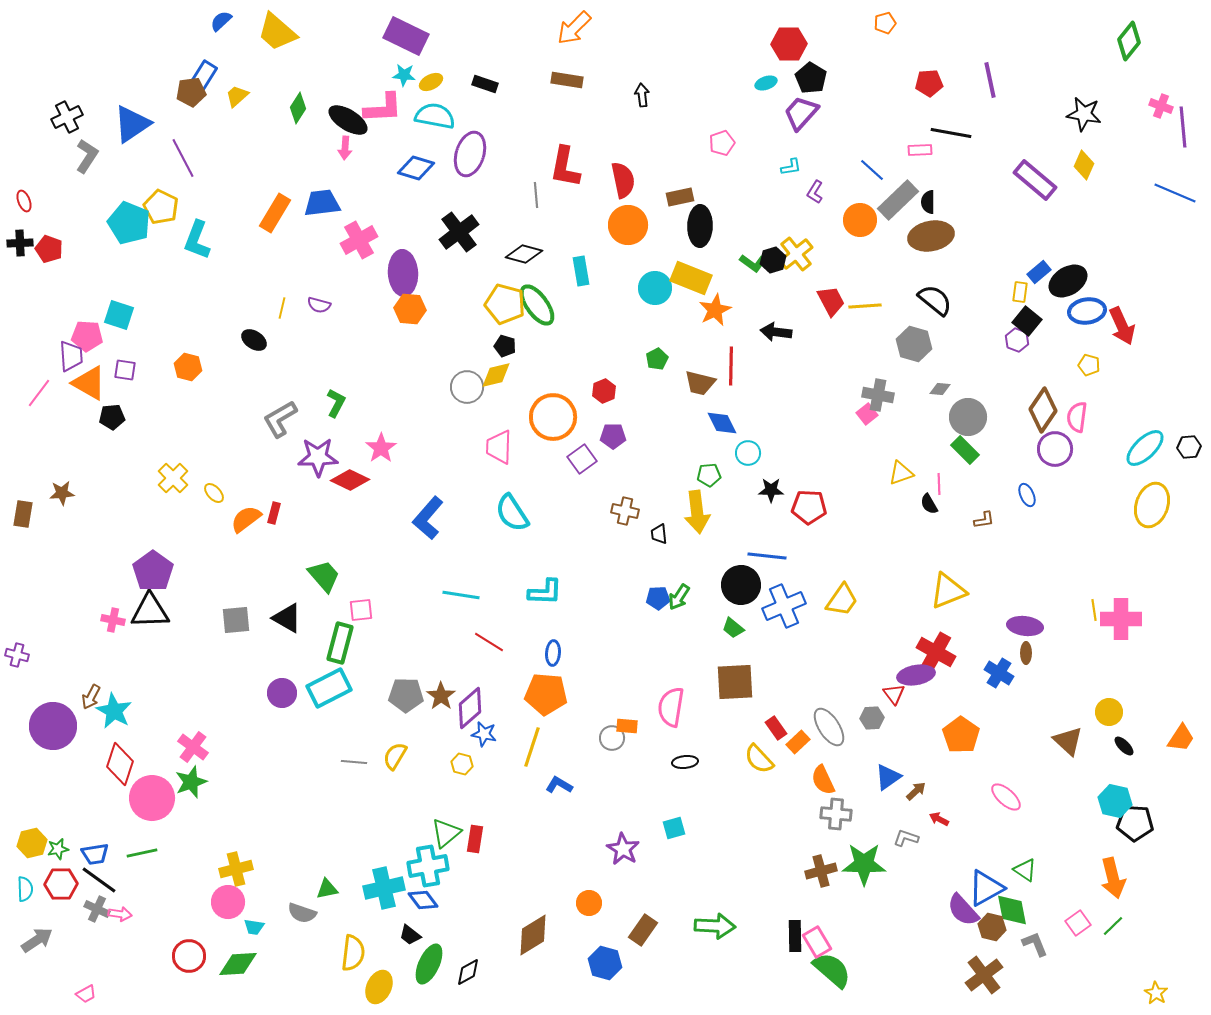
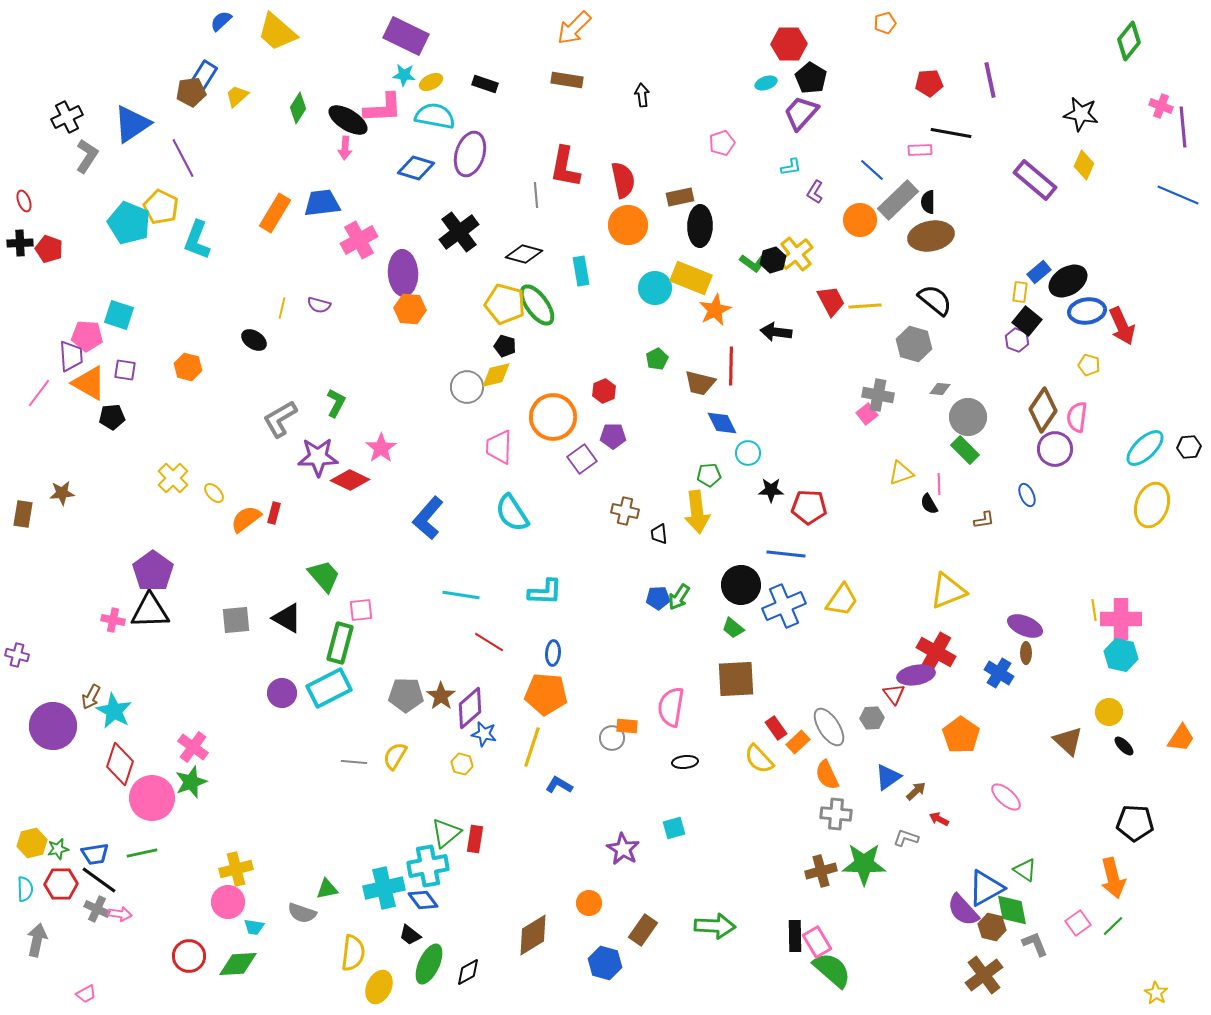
black star at (1084, 114): moved 3 px left
blue line at (1175, 193): moved 3 px right, 2 px down
blue line at (767, 556): moved 19 px right, 2 px up
purple ellipse at (1025, 626): rotated 16 degrees clockwise
brown square at (735, 682): moved 1 px right, 3 px up
orange semicircle at (823, 780): moved 4 px right, 5 px up
cyan hexagon at (1115, 801): moved 6 px right, 146 px up
gray arrow at (37, 940): rotated 44 degrees counterclockwise
